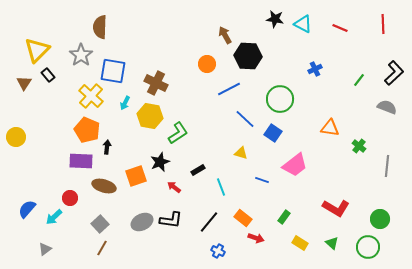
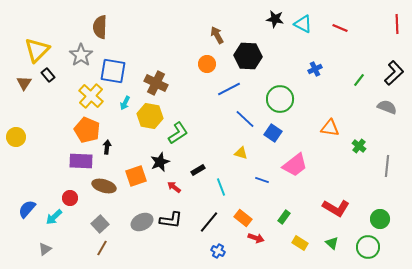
red line at (383, 24): moved 14 px right
brown arrow at (225, 35): moved 8 px left
